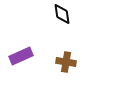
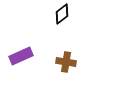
black diamond: rotated 60 degrees clockwise
